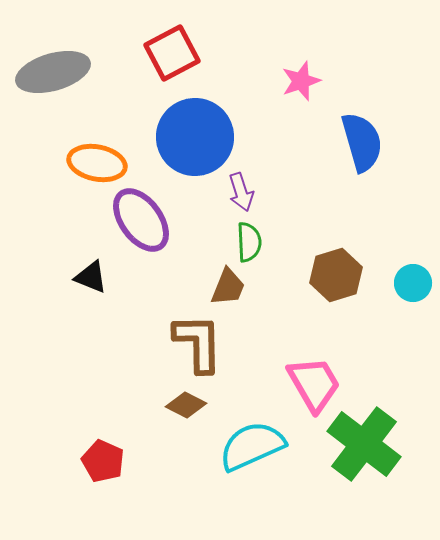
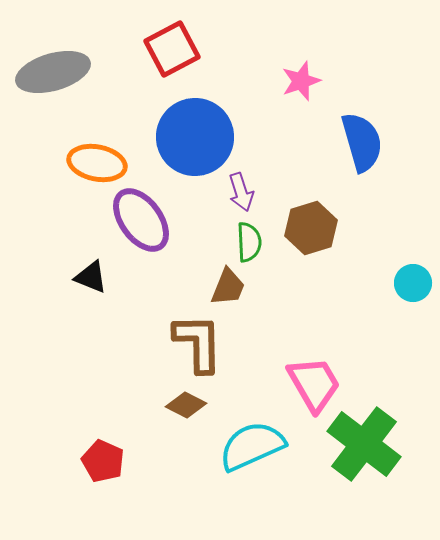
red square: moved 4 px up
brown hexagon: moved 25 px left, 47 px up
